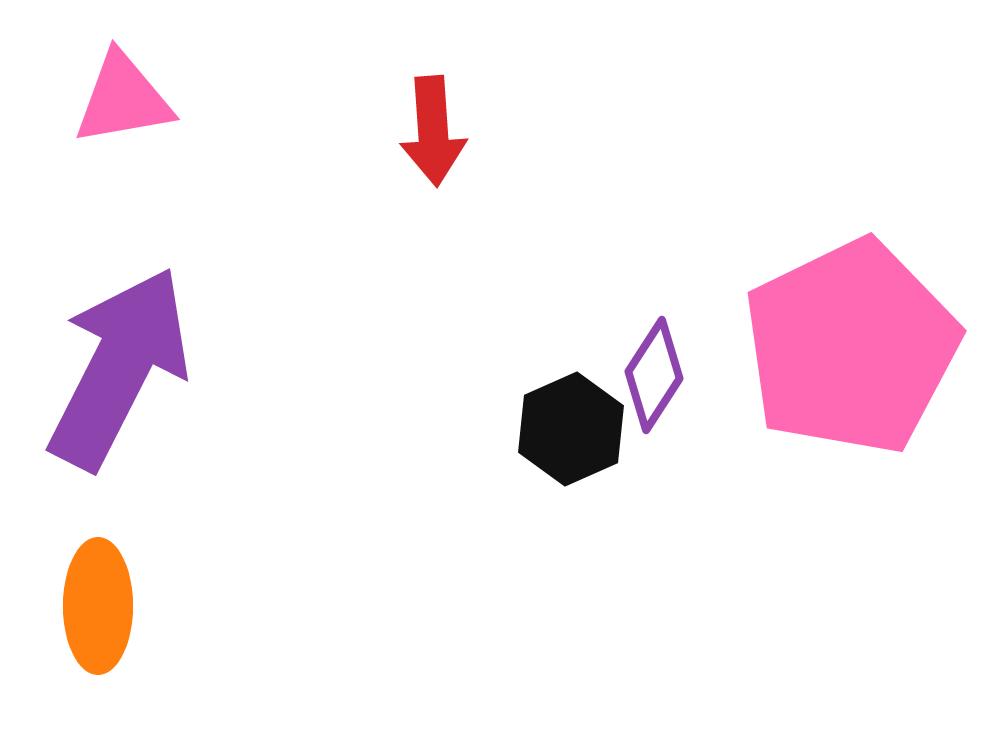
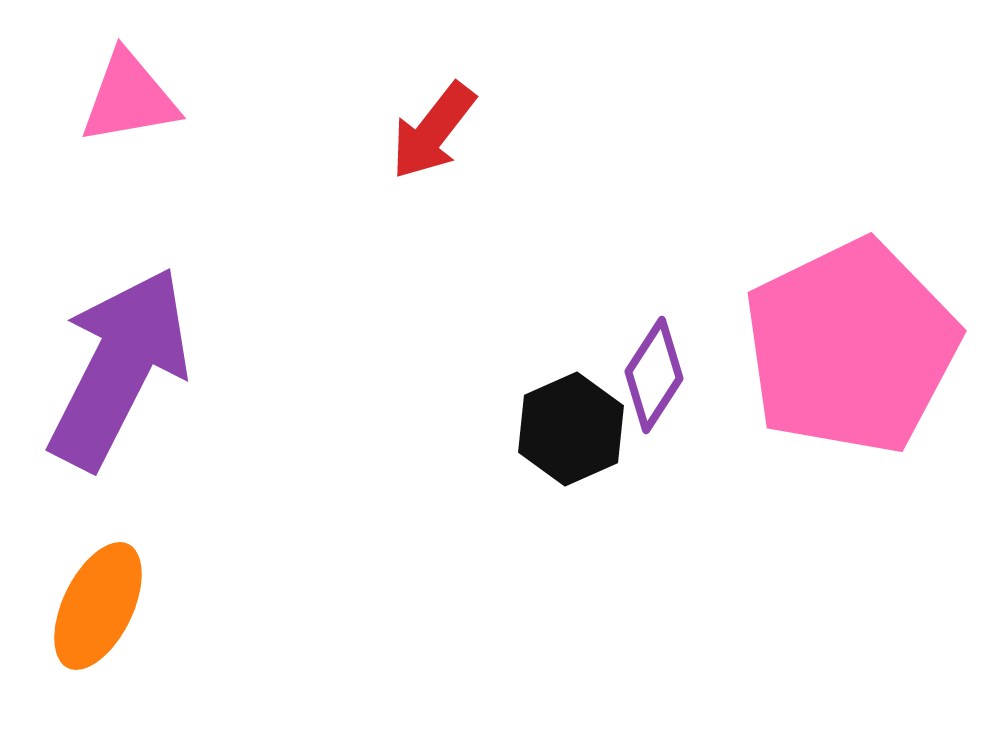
pink triangle: moved 6 px right, 1 px up
red arrow: rotated 42 degrees clockwise
orange ellipse: rotated 26 degrees clockwise
